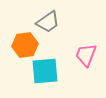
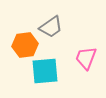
gray trapezoid: moved 3 px right, 5 px down
pink trapezoid: moved 3 px down
